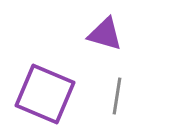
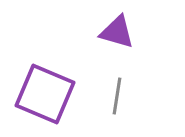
purple triangle: moved 12 px right, 2 px up
